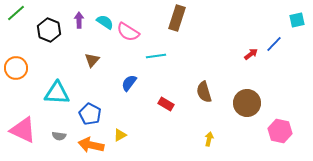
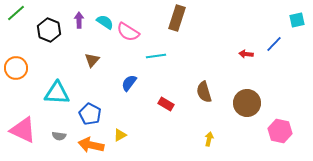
red arrow: moved 5 px left; rotated 136 degrees counterclockwise
